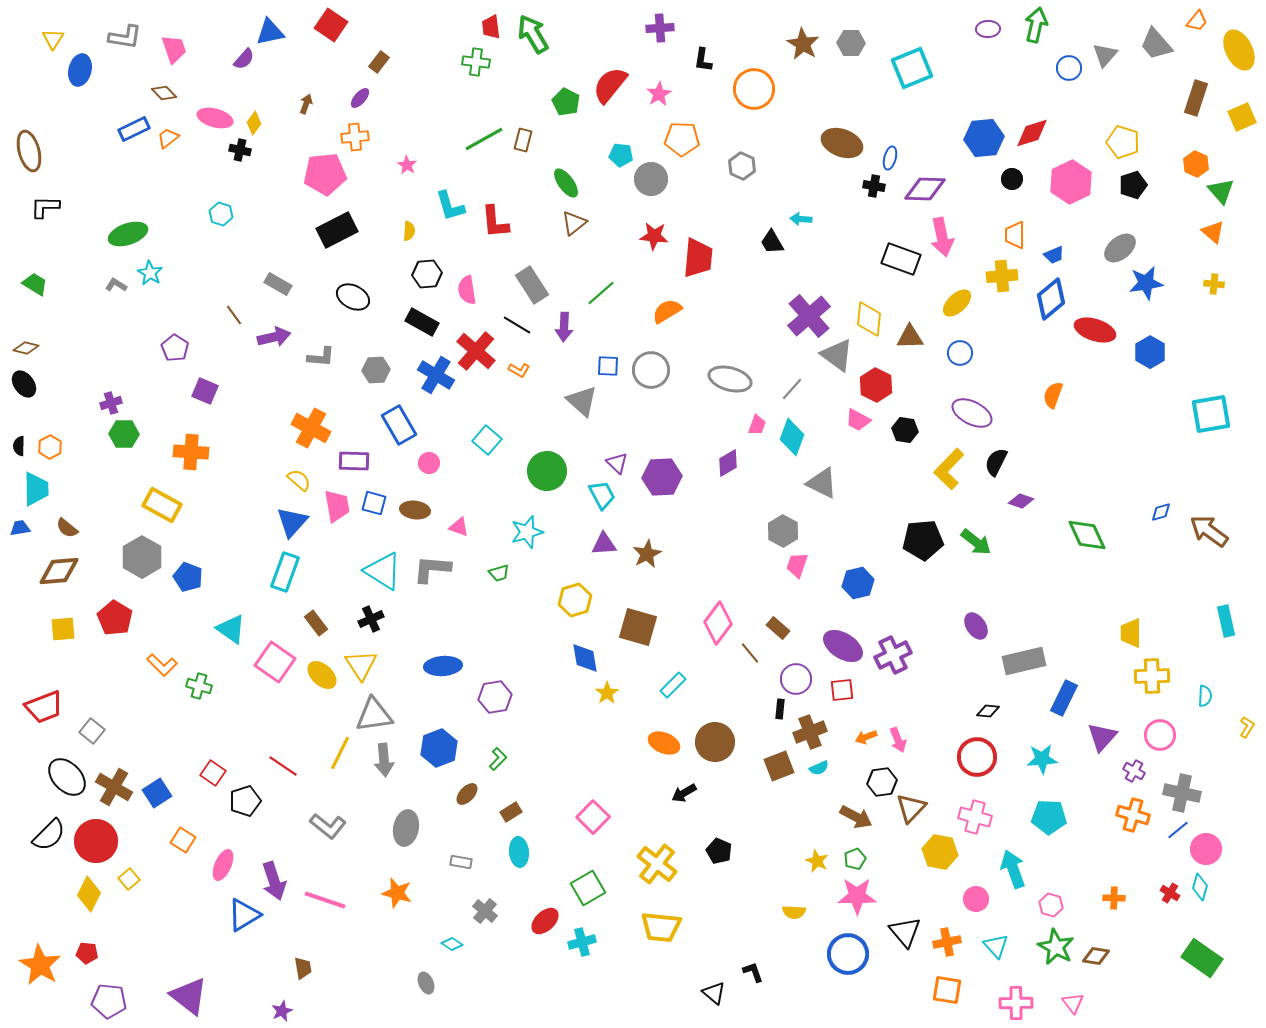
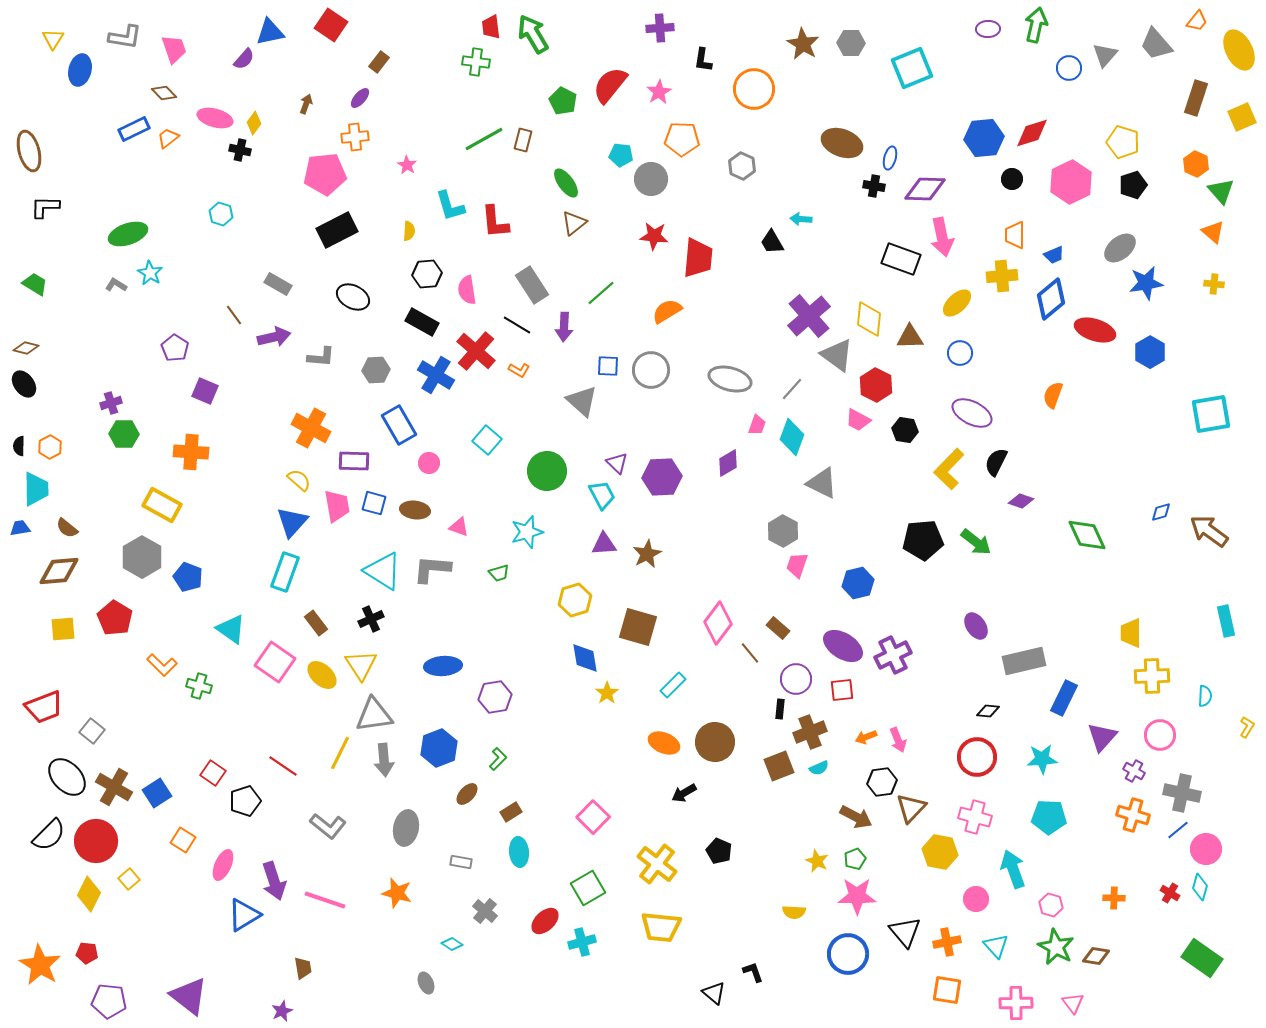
pink star at (659, 94): moved 2 px up
green pentagon at (566, 102): moved 3 px left, 1 px up
